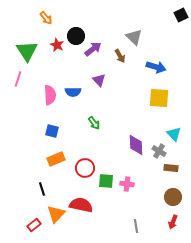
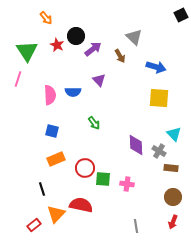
green square: moved 3 px left, 2 px up
